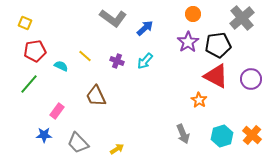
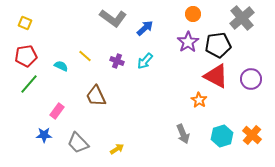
red pentagon: moved 9 px left, 5 px down
